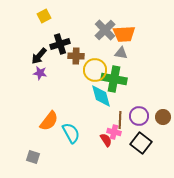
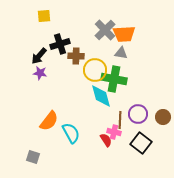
yellow square: rotated 24 degrees clockwise
purple circle: moved 1 px left, 2 px up
